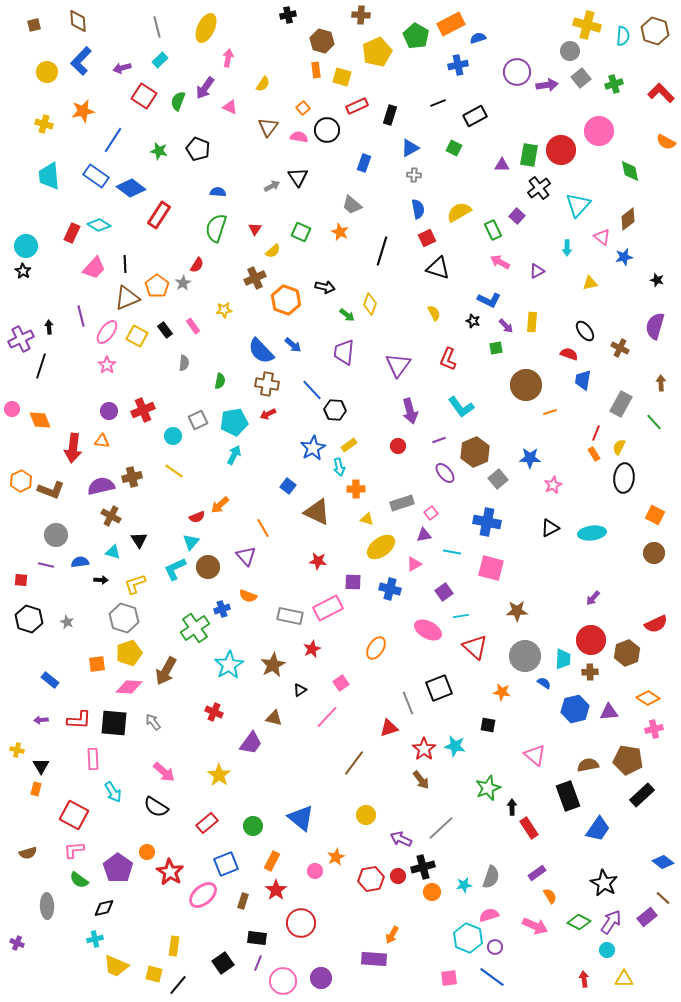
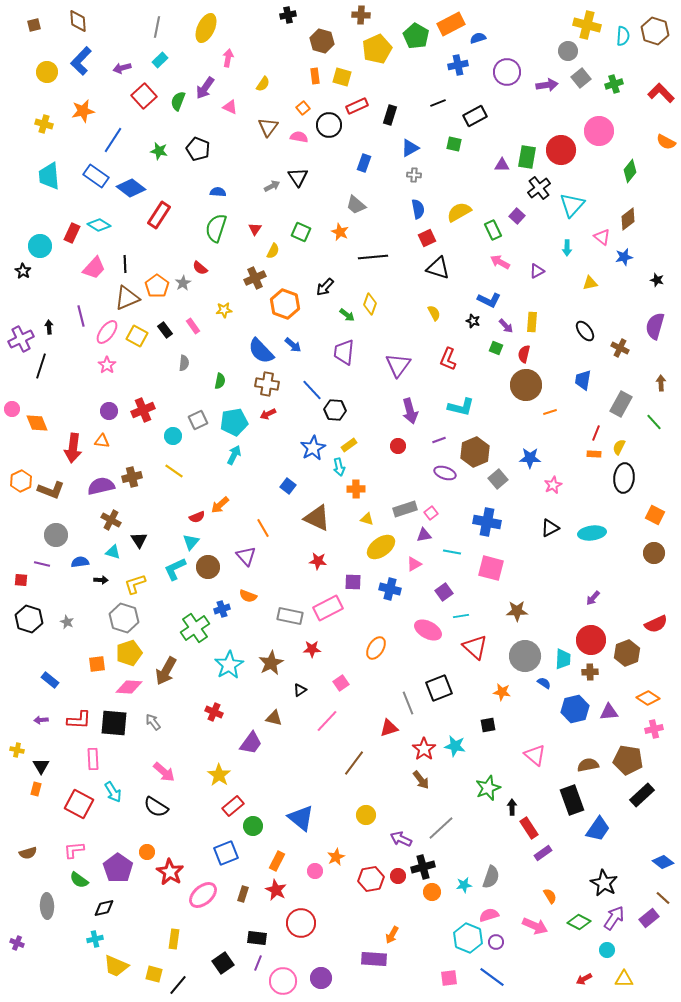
gray line at (157, 27): rotated 25 degrees clockwise
gray circle at (570, 51): moved 2 px left
yellow pentagon at (377, 52): moved 3 px up
orange rectangle at (316, 70): moved 1 px left, 6 px down
purple circle at (517, 72): moved 10 px left
red square at (144, 96): rotated 15 degrees clockwise
black circle at (327, 130): moved 2 px right, 5 px up
green square at (454, 148): moved 4 px up; rotated 14 degrees counterclockwise
green rectangle at (529, 155): moved 2 px left, 2 px down
green diamond at (630, 171): rotated 50 degrees clockwise
gray trapezoid at (352, 205): moved 4 px right
cyan triangle at (578, 205): moved 6 px left
cyan circle at (26, 246): moved 14 px right
yellow semicircle at (273, 251): rotated 21 degrees counterclockwise
black line at (382, 251): moved 9 px left, 6 px down; rotated 68 degrees clockwise
red semicircle at (197, 265): moved 3 px right, 3 px down; rotated 98 degrees clockwise
black arrow at (325, 287): rotated 120 degrees clockwise
orange hexagon at (286, 300): moved 1 px left, 4 px down
green square at (496, 348): rotated 32 degrees clockwise
red semicircle at (569, 354): moved 45 px left; rotated 96 degrees counterclockwise
cyan L-shape at (461, 407): rotated 40 degrees counterclockwise
orange diamond at (40, 420): moved 3 px left, 3 px down
orange rectangle at (594, 454): rotated 56 degrees counterclockwise
purple ellipse at (445, 473): rotated 30 degrees counterclockwise
gray rectangle at (402, 503): moved 3 px right, 6 px down
brown triangle at (317, 512): moved 6 px down
brown cross at (111, 516): moved 4 px down
purple line at (46, 565): moved 4 px left, 1 px up
red star at (312, 649): rotated 24 degrees clockwise
brown star at (273, 665): moved 2 px left, 2 px up
pink line at (327, 717): moved 4 px down
black square at (488, 725): rotated 21 degrees counterclockwise
black rectangle at (568, 796): moved 4 px right, 4 px down
red square at (74, 815): moved 5 px right, 11 px up
red rectangle at (207, 823): moved 26 px right, 17 px up
orange rectangle at (272, 861): moved 5 px right
blue square at (226, 864): moved 11 px up
purple rectangle at (537, 873): moved 6 px right, 20 px up
red star at (276, 890): rotated 10 degrees counterclockwise
brown rectangle at (243, 901): moved 7 px up
purple rectangle at (647, 917): moved 2 px right, 1 px down
purple arrow at (611, 922): moved 3 px right, 4 px up
yellow rectangle at (174, 946): moved 7 px up
purple circle at (495, 947): moved 1 px right, 5 px up
red arrow at (584, 979): rotated 112 degrees counterclockwise
